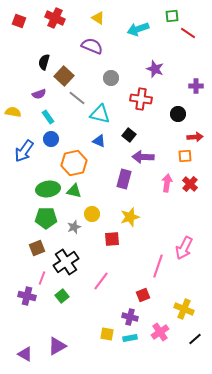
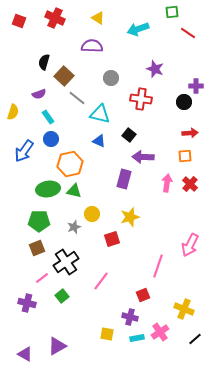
green square at (172, 16): moved 4 px up
purple semicircle at (92, 46): rotated 20 degrees counterclockwise
yellow semicircle at (13, 112): rotated 98 degrees clockwise
black circle at (178, 114): moved 6 px right, 12 px up
red arrow at (195, 137): moved 5 px left, 4 px up
orange hexagon at (74, 163): moved 4 px left, 1 px down
green pentagon at (46, 218): moved 7 px left, 3 px down
red square at (112, 239): rotated 14 degrees counterclockwise
pink arrow at (184, 248): moved 6 px right, 3 px up
pink line at (42, 278): rotated 32 degrees clockwise
purple cross at (27, 296): moved 7 px down
cyan rectangle at (130, 338): moved 7 px right
